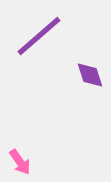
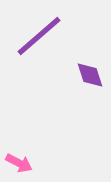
pink arrow: moved 1 px left, 1 px down; rotated 28 degrees counterclockwise
